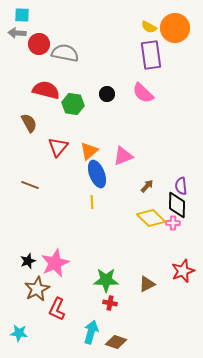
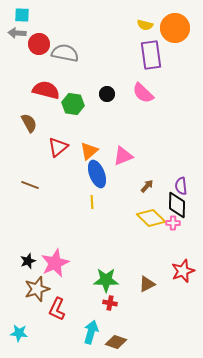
yellow semicircle: moved 4 px left, 2 px up; rotated 14 degrees counterclockwise
red triangle: rotated 10 degrees clockwise
brown star: rotated 10 degrees clockwise
